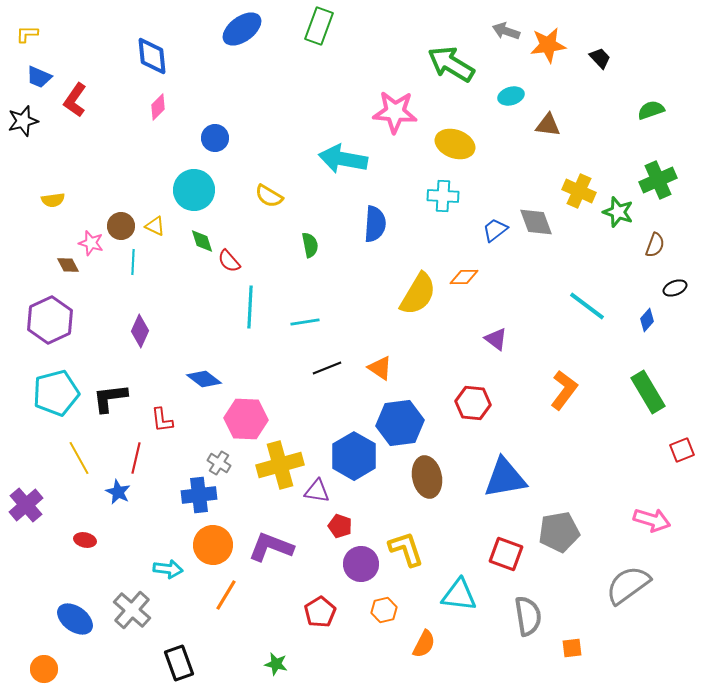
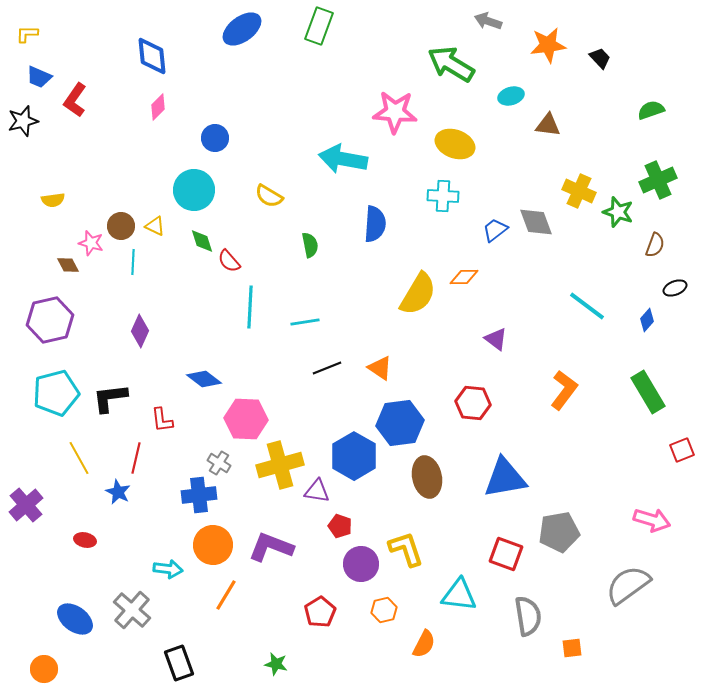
gray arrow at (506, 31): moved 18 px left, 10 px up
purple hexagon at (50, 320): rotated 12 degrees clockwise
